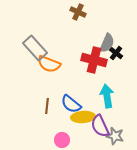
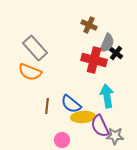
brown cross: moved 11 px right, 13 px down
orange semicircle: moved 19 px left, 8 px down
gray star: rotated 12 degrees counterclockwise
